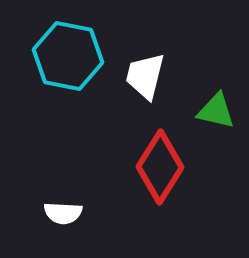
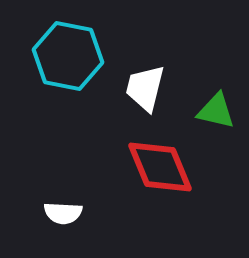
white trapezoid: moved 12 px down
red diamond: rotated 54 degrees counterclockwise
